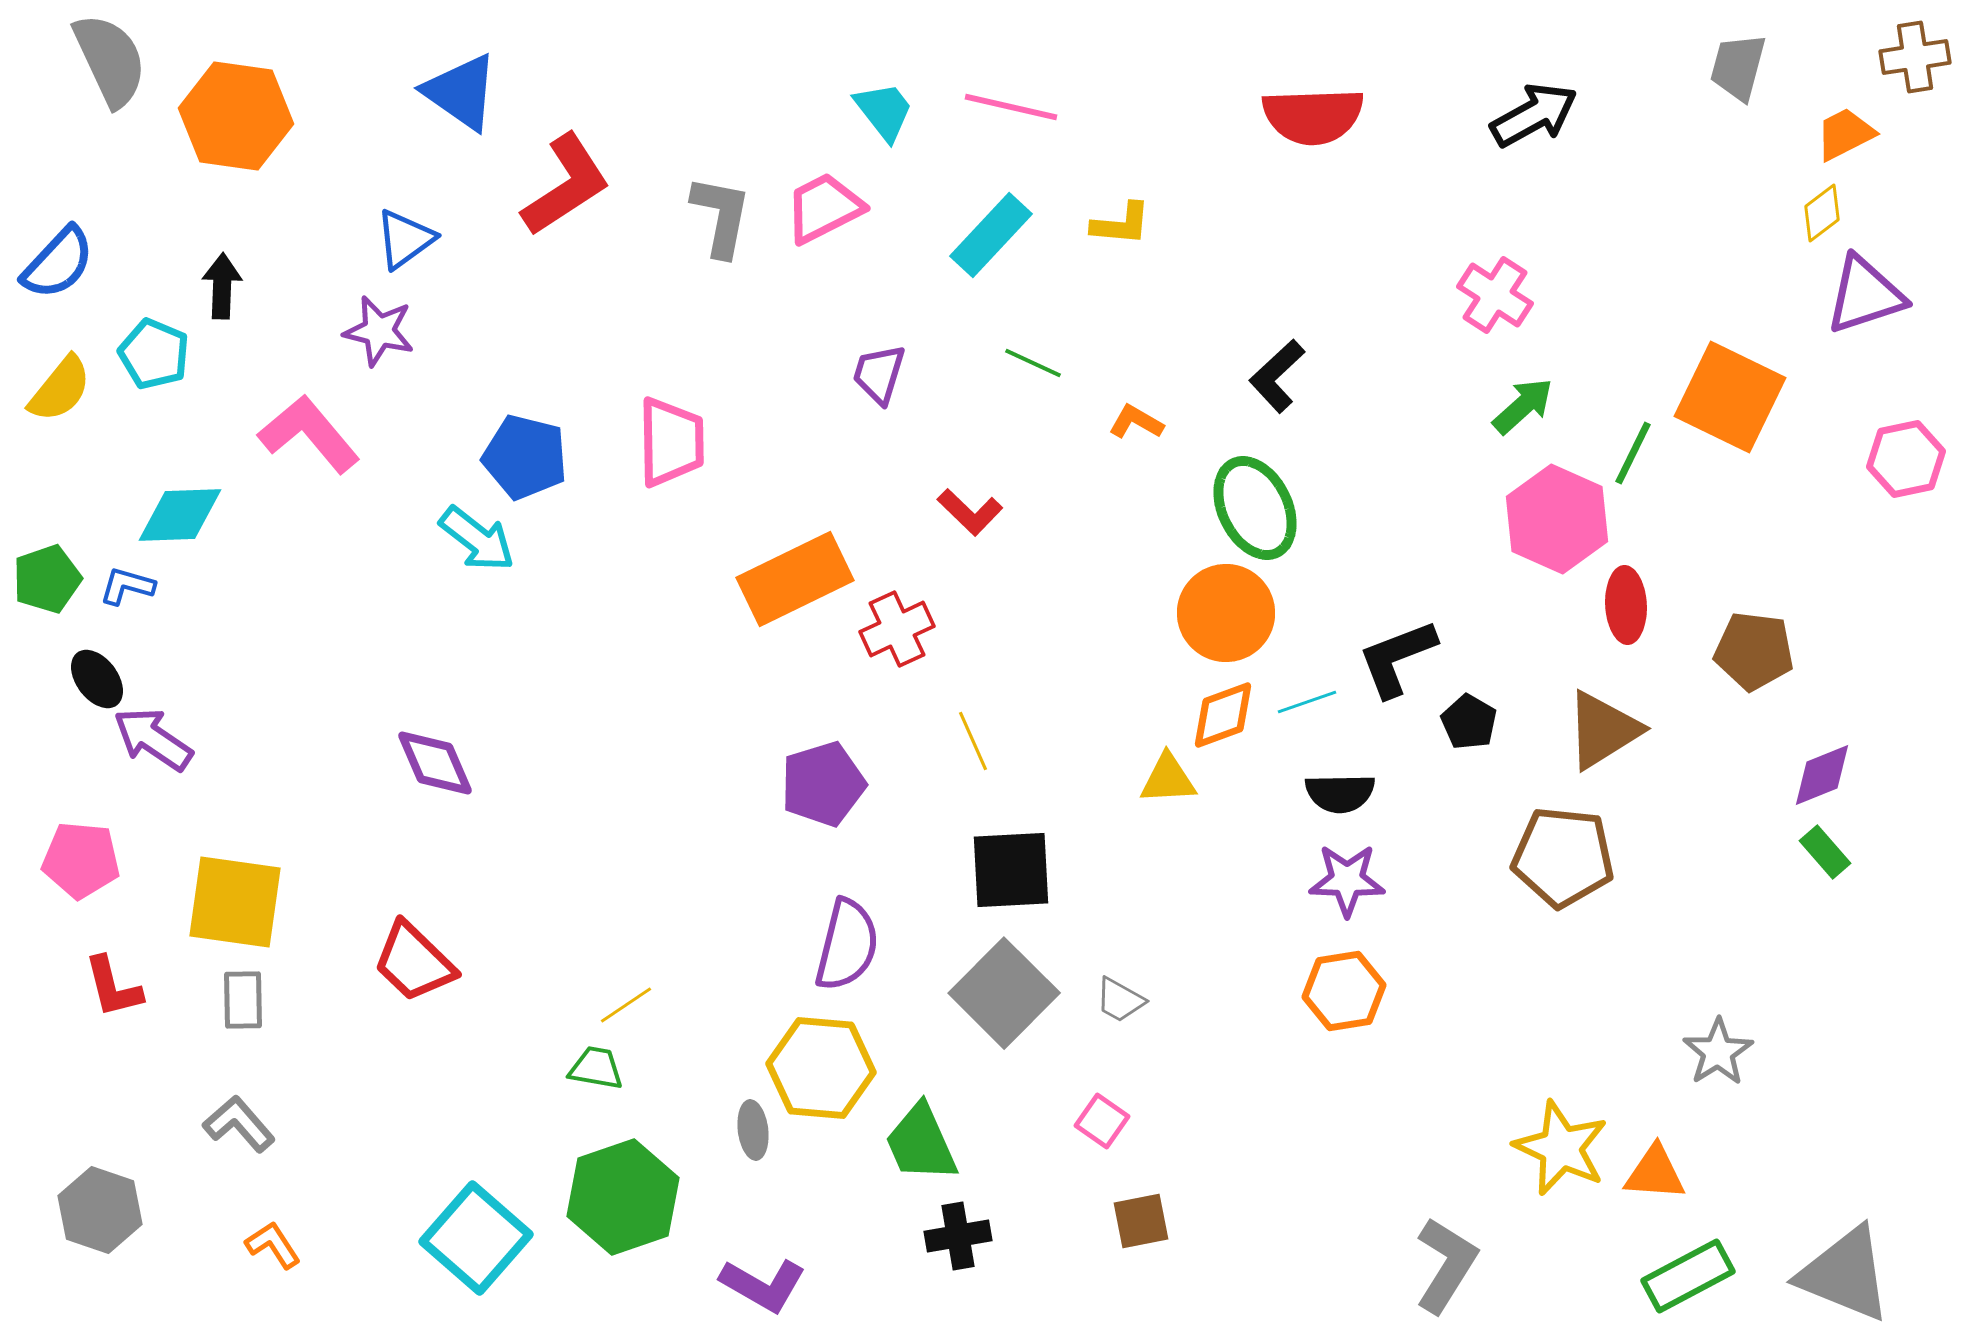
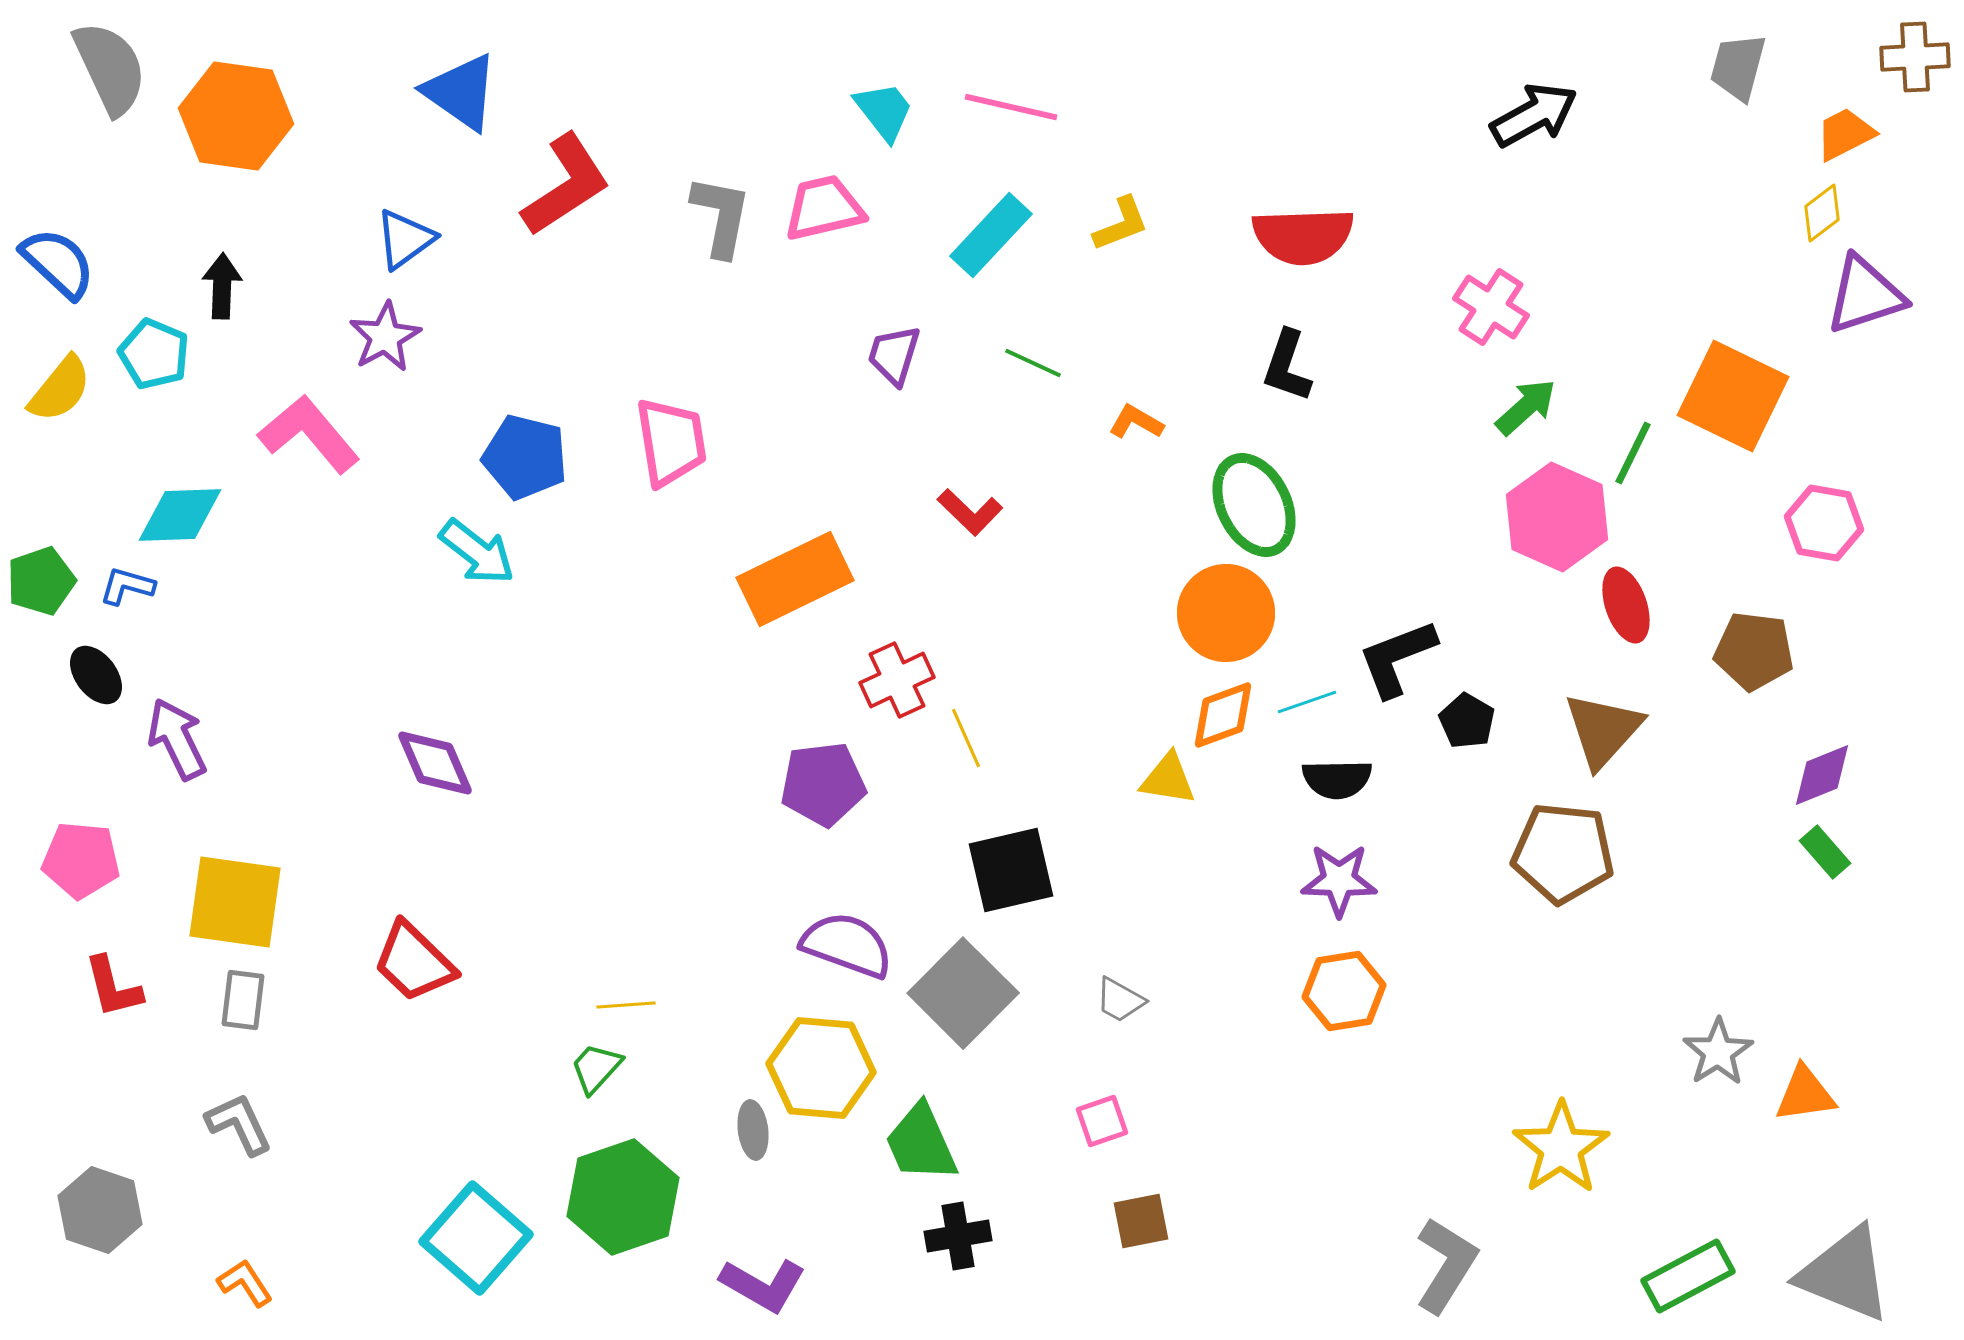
brown cross at (1915, 57): rotated 6 degrees clockwise
gray semicircle at (110, 60): moved 8 px down
red semicircle at (1313, 116): moved 10 px left, 120 px down
pink trapezoid at (824, 208): rotated 14 degrees clockwise
yellow L-shape at (1121, 224): rotated 26 degrees counterclockwise
blue semicircle at (58, 263): rotated 90 degrees counterclockwise
pink cross at (1495, 295): moved 4 px left, 12 px down
purple star at (379, 331): moved 6 px right, 6 px down; rotated 30 degrees clockwise
purple trapezoid at (879, 374): moved 15 px right, 19 px up
black L-shape at (1277, 376): moved 10 px right, 10 px up; rotated 28 degrees counterclockwise
orange square at (1730, 397): moved 3 px right, 1 px up
green arrow at (1523, 406): moved 3 px right, 1 px down
pink trapezoid at (671, 442): rotated 8 degrees counterclockwise
pink hexagon at (1906, 459): moved 82 px left, 64 px down; rotated 22 degrees clockwise
green ellipse at (1255, 508): moved 1 px left, 3 px up
pink hexagon at (1557, 519): moved 2 px up
cyan arrow at (477, 539): moved 13 px down
green pentagon at (47, 579): moved 6 px left, 2 px down
red ellipse at (1626, 605): rotated 16 degrees counterclockwise
red cross at (897, 629): moved 51 px down
black ellipse at (97, 679): moved 1 px left, 4 px up
black pentagon at (1469, 722): moved 2 px left, 1 px up
brown triangle at (1603, 730): rotated 16 degrees counterclockwise
purple arrow at (153, 739): moved 24 px right; rotated 30 degrees clockwise
yellow line at (973, 741): moved 7 px left, 3 px up
yellow triangle at (1168, 779): rotated 12 degrees clockwise
purple pentagon at (823, 784): rotated 10 degrees clockwise
black semicircle at (1340, 793): moved 3 px left, 14 px up
brown pentagon at (1563, 857): moved 4 px up
black square at (1011, 870): rotated 10 degrees counterclockwise
purple star at (1347, 880): moved 8 px left
purple semicircle at (847, 945): rotated 84 degrees counterclockwise
gray square at (1004, 993): moved 41 px left
gray rectangle at (243, 1000): rotated 8 degrees clockwise
yellow line at (626, 1005): rotated 30 degrees clockwise
green trapezoid at (596, 1068): rotated 58 degrees counterclockwise
pink square at (1102, 1121): rotated 36 degrees clockwise
gray L-shape at (239, 1124): rotated 16 degrees clockwise
yellow star at (1561, 1148): rotated 14 degrees clockwise
orange triangle at (1655, 1173): moved 150 px right, 79 px up; rotated 12 degrees counterclockwise
orange L-shape at (273, 1245): moved 28 px left, 38 px down
